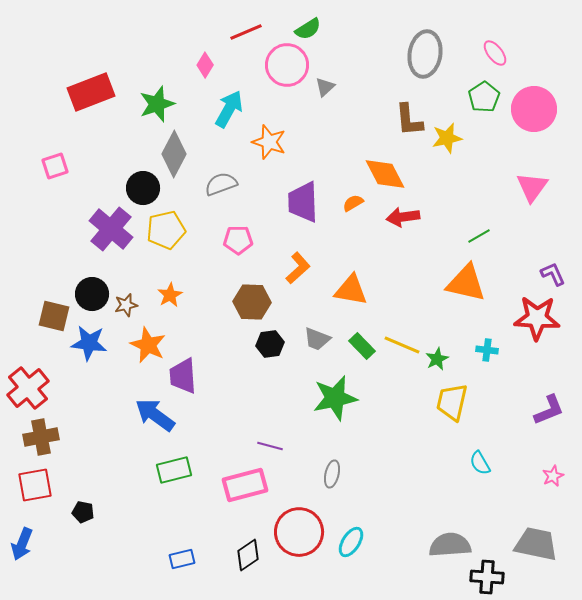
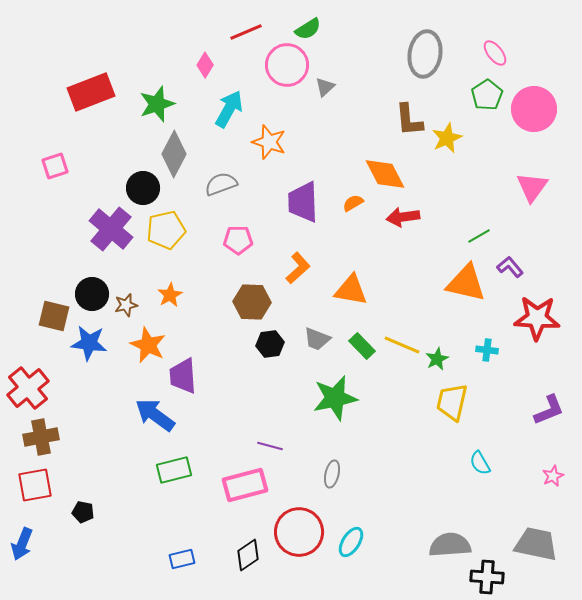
green pentagon at (484, 97): moved 3 px right, 2 px up
yellow star at (447, 138): rotated 12 degrees counterclockwise
purple L-shape at (553, 274): moved 43 px left, 7 px up; rotated 16 degrees counterclockwise
